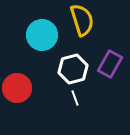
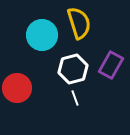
yellow semicircle: moved 3 px left, 3 px down
purple rectangle: moved 1 px right, 1 px down
